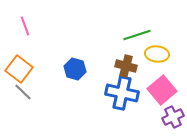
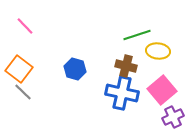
pink line: rotated 24 degrees counterclockwise
yellow ellipse: moved 1 px right, 3 px up
